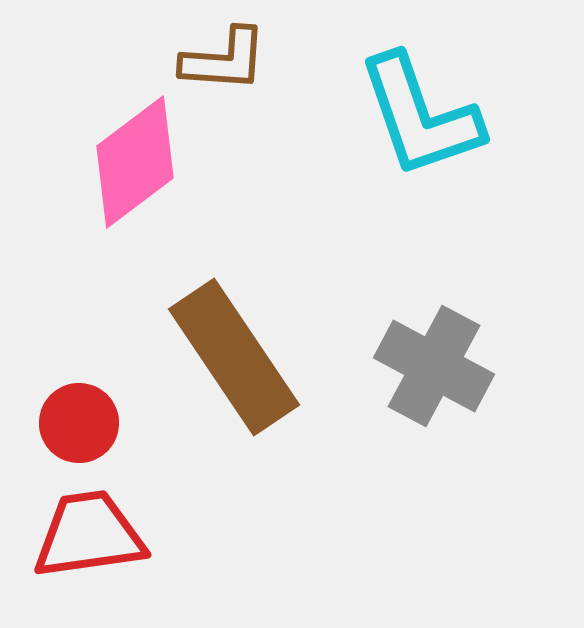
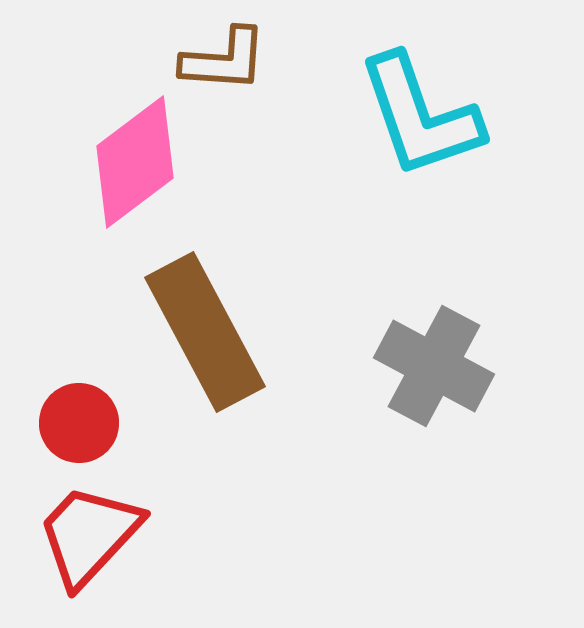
brown rectangle: moved 29 px left, 25 px up; rotated 6 degrees clockwise
red trapezoid: rotated 39 degrees counterclockwise
